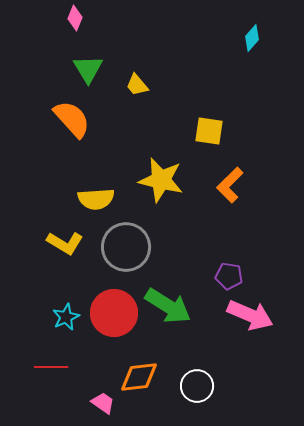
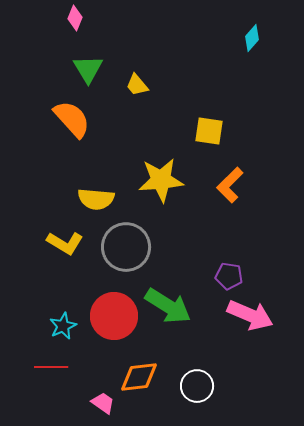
yellow star: rotated 18 degrees counterclockwise
yellow semicircle: rotated 9 degrees clockwise
red circle: moved 3 px down
cyan star: moved 3 px left, 9 px down
